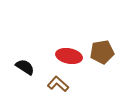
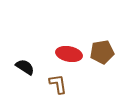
red ellipse: moved 2 px up
brown L-shape: rotated 40 degrees clockwise
